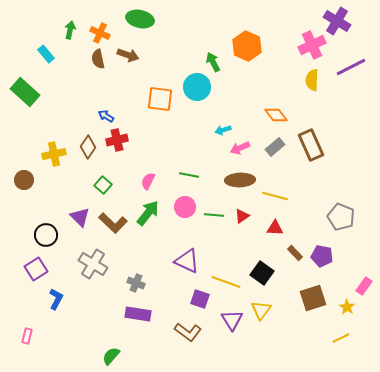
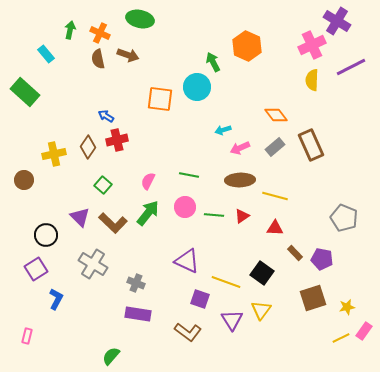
gray pentagon at (341, 217): moved 3 px right, 1 px down
purple pentagon at (322, 256): moved 3 px down
pink rectangle at (364, 286): moved 45 px down
yellow star at (347, 307): rotated 28 degrees clockwise
